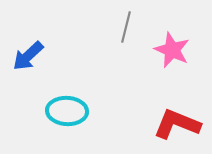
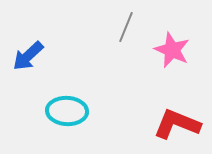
gray line: rotated 8 degrees clockwise
